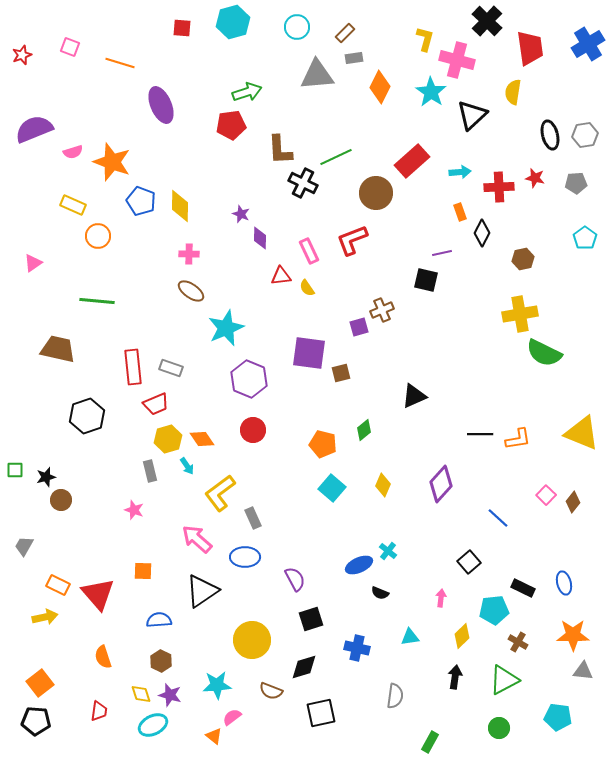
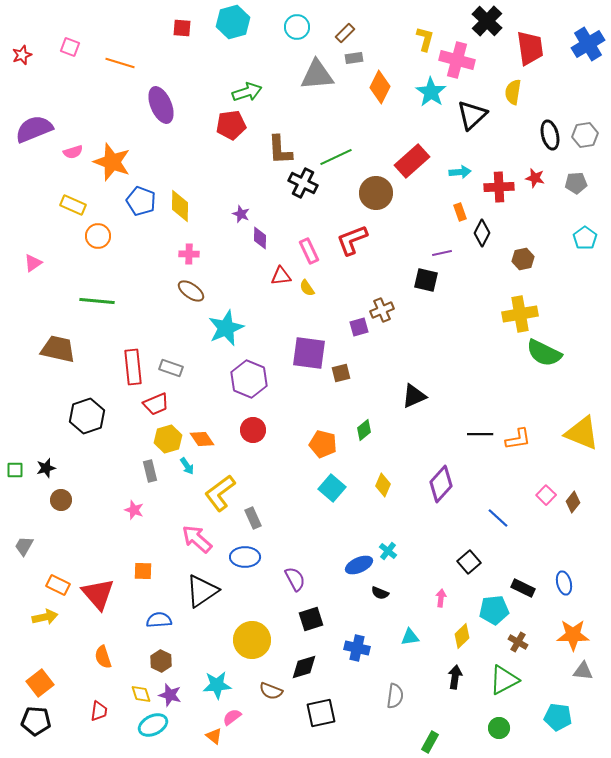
black star at (46, 477): moved 9 px up
